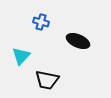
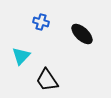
black ellipse: moved 4 px right, 7 px up; rotated 20 degrees clockwise
black trapezoid: rotated 45 degrees clockwise
